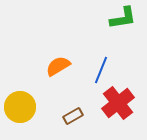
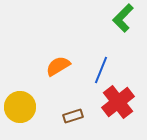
green L-shape: rotated 144 degrees clockwise
red cross: moved 1 px up
brown rectangle: rotated 12 degrees clockwise
